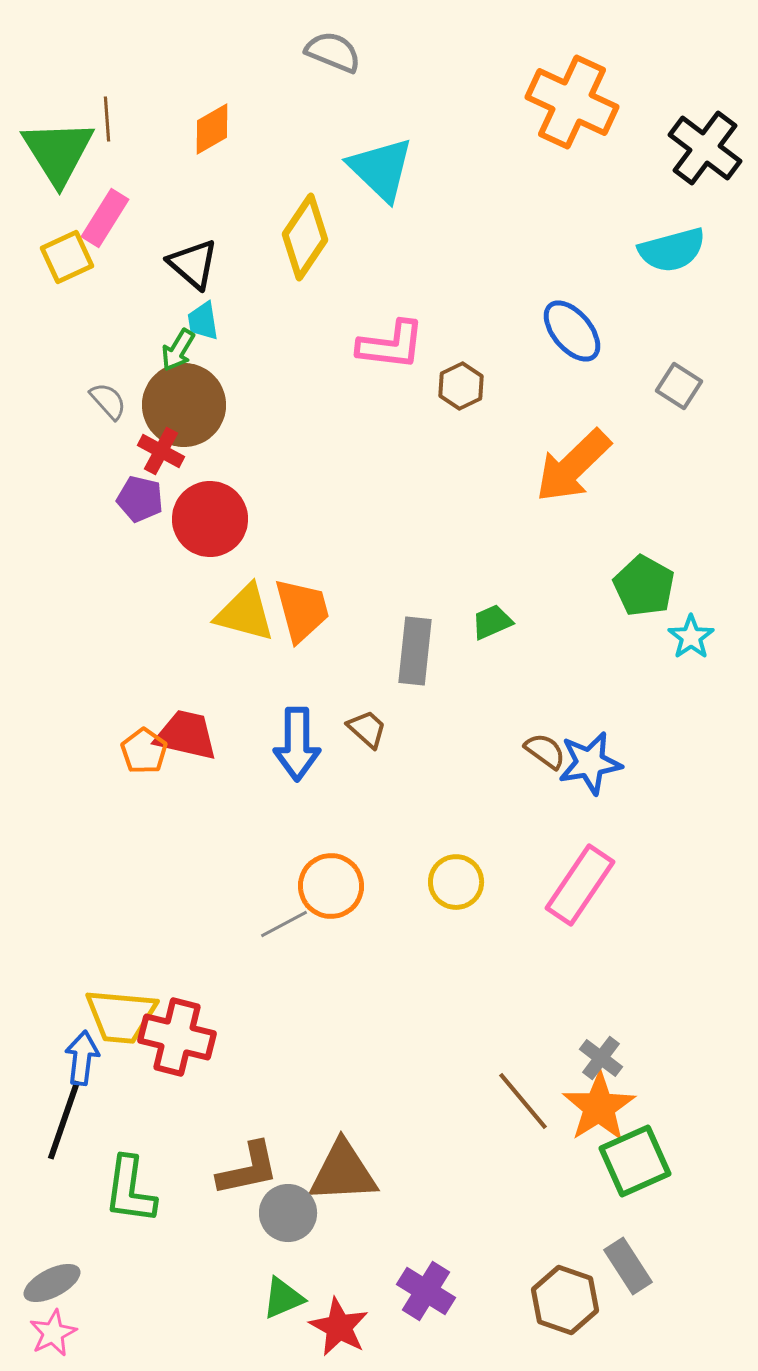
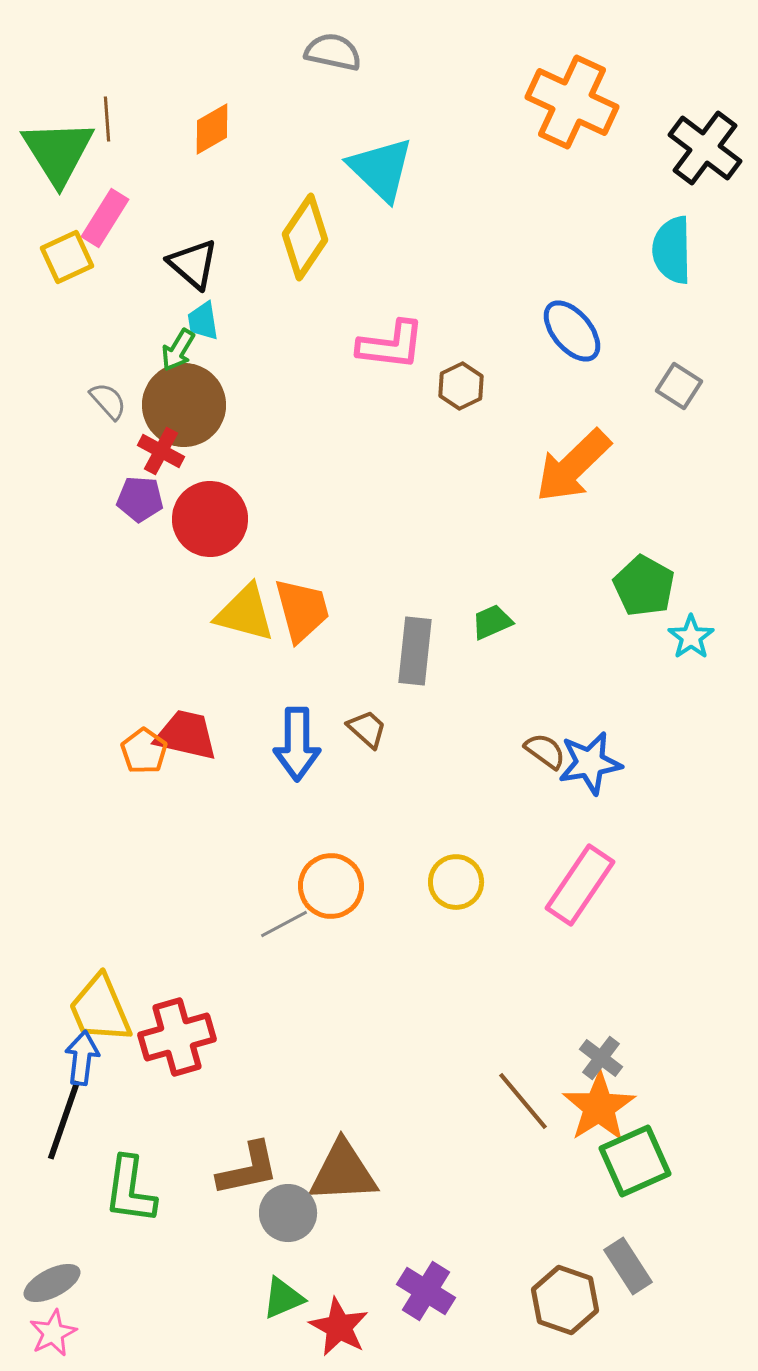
gray semicircle at (333, 52): rotated 10 degrees counterclockwise
cyan semicircle at (672, 250): rotated 104 degrees clockwise
purple pentagon at (140, 499): rotated 9 degrees counterclockwise
yellow trapezoid at (121, 1016): moved 21 px left, 7 px up; rotated 62 degrees clockwise
red cross at (177, 1037): rotated 30 degrees counterclockwise
